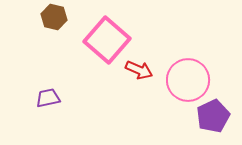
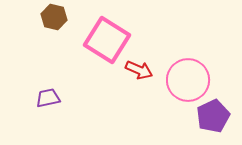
pink square: rotated 9 degrees counterclockwise
